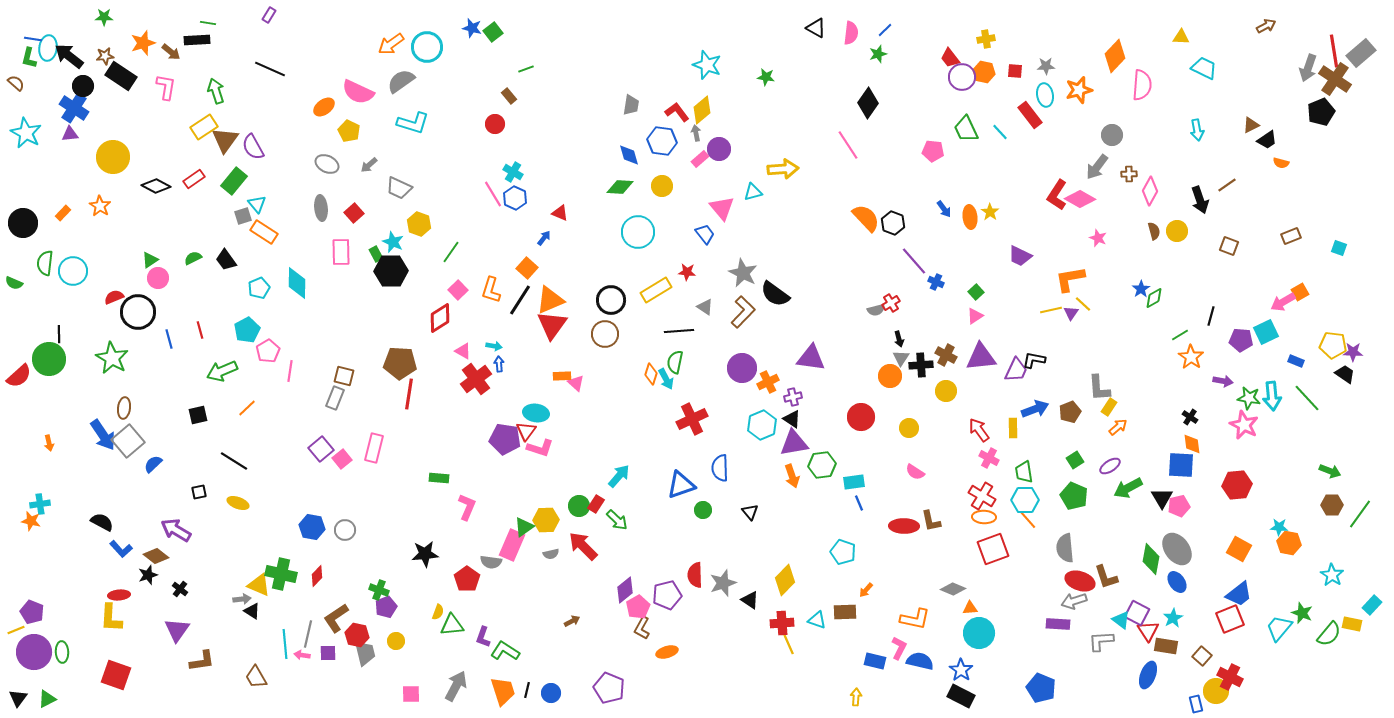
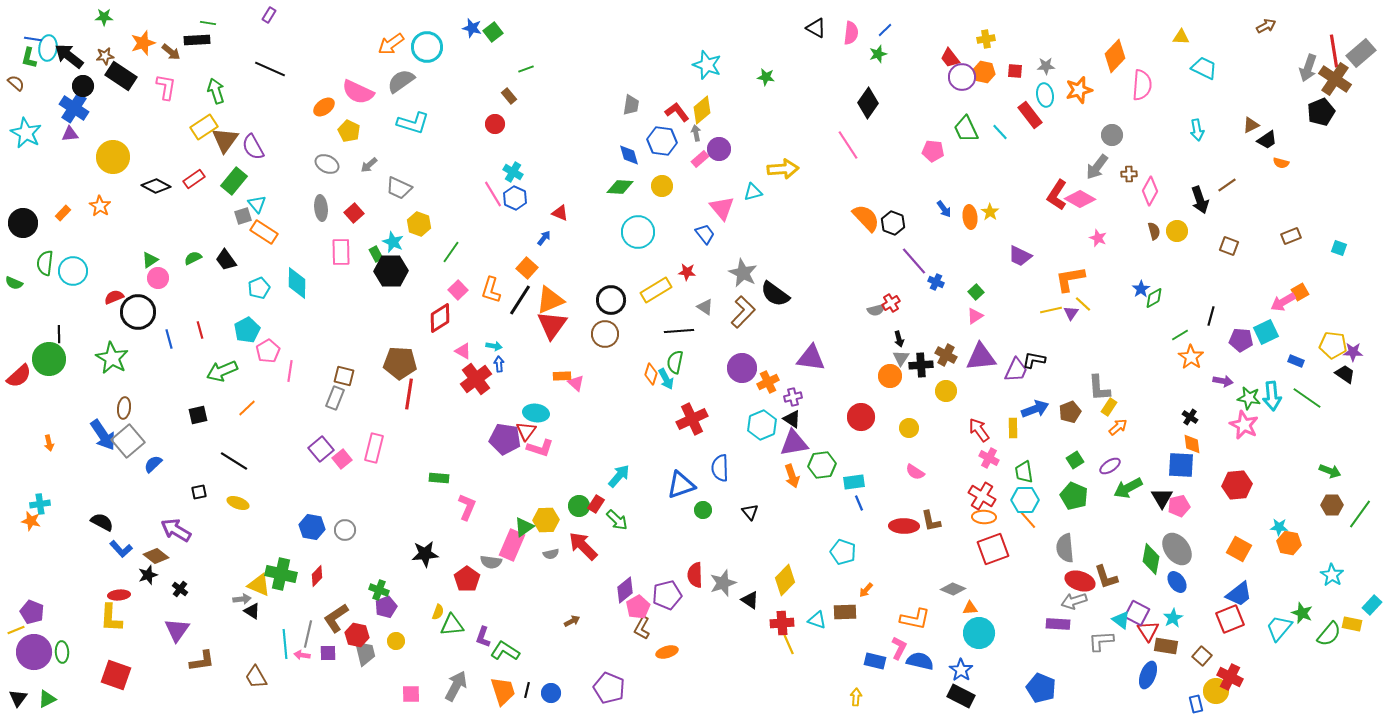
green line at (1307, 398): rotated 12 degrees counterclockwise
